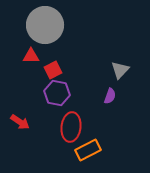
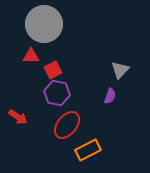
gray circle: moved 1 px left, 1 px up
red arrow: moved 2 px left, 5 px up
red ellipse: moved 4 px left, 2 px up; rotated 32 degrees clockwise
